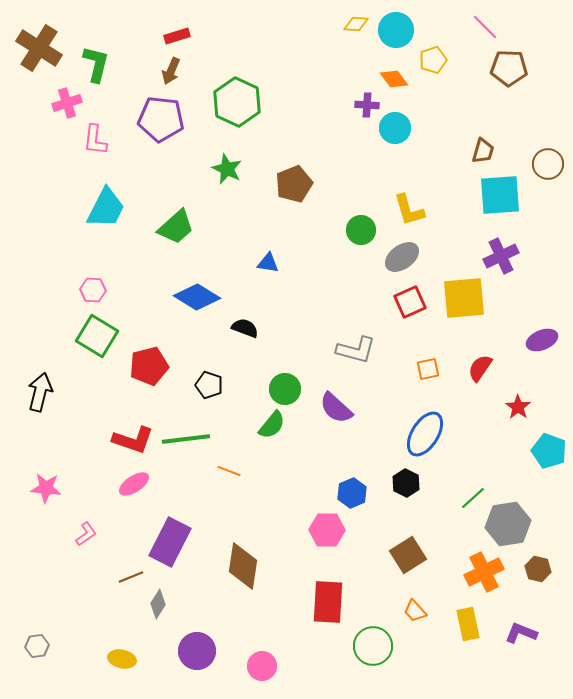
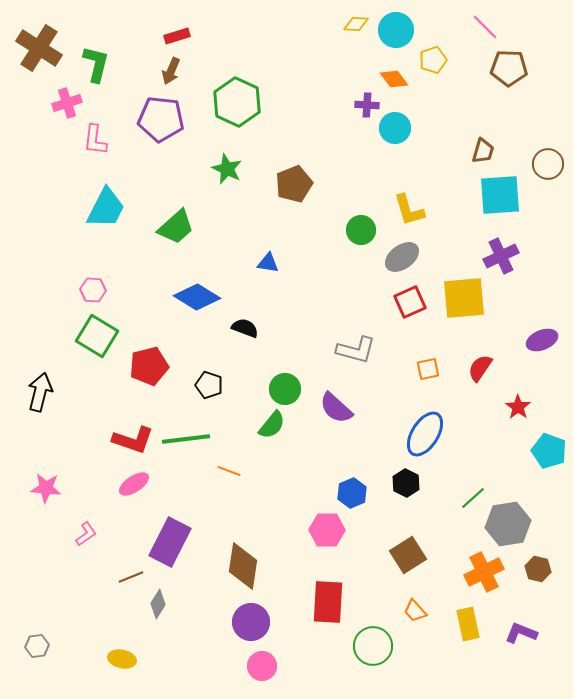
purple circle at (197, 651): moved 54 px right, 29 px up
